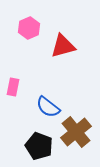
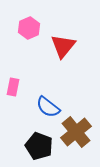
red triangle: rotated 36 degrees counterclockwise
